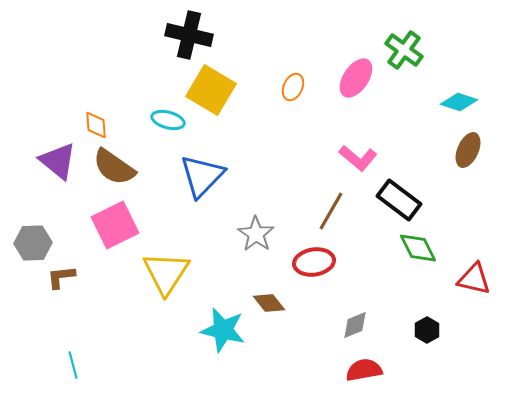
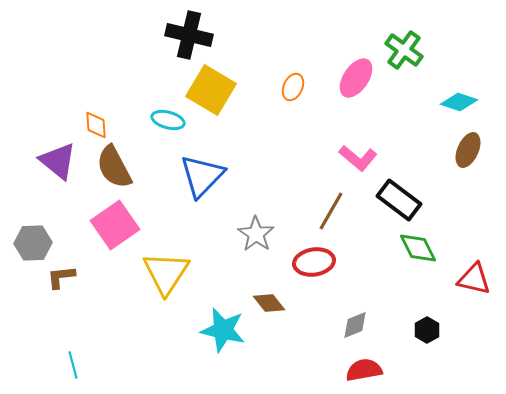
brown semicircle: rotated 27 degrees clockwise
pink square: rotated 9 degrees counterclockwise
